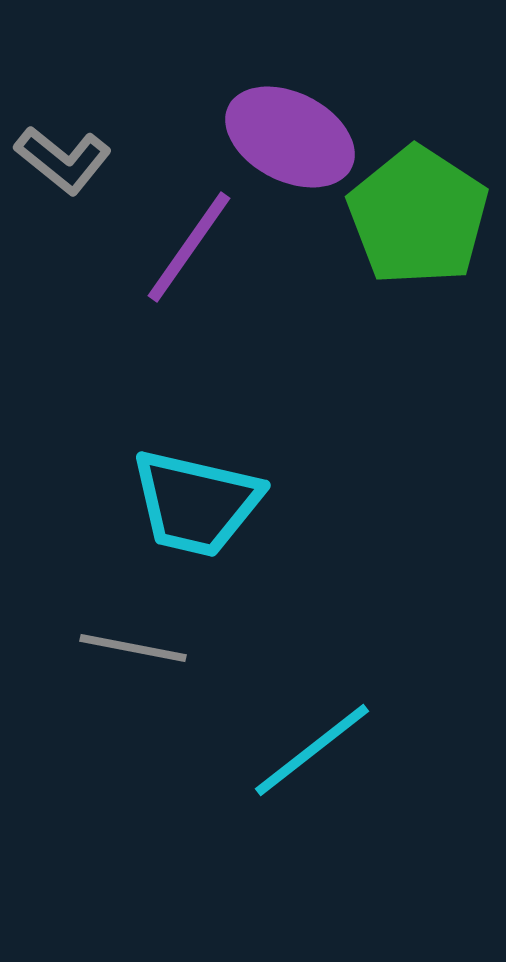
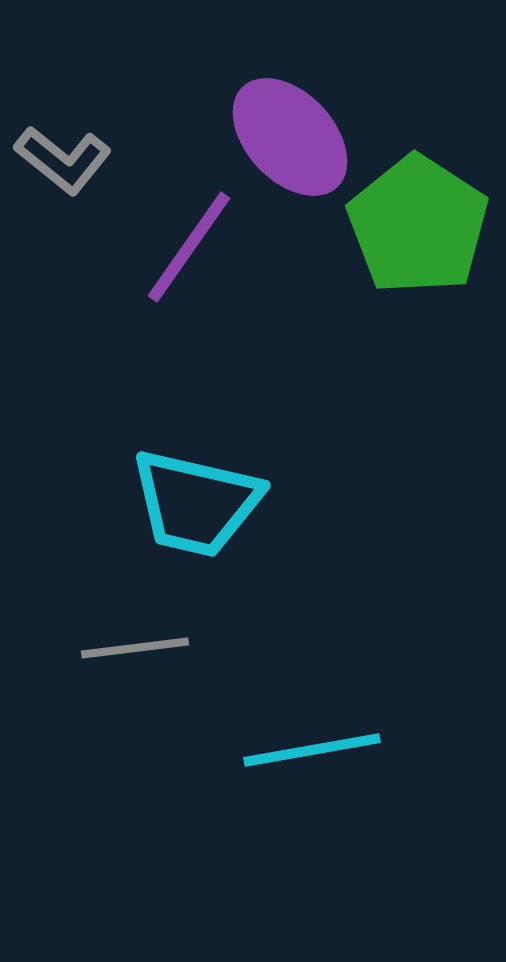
purple ellipse: rotated 20 degrees clockwise
green pentagon: moved 9 px down
gray line: moved 2 px right; rotated 18 degrees counterclockwise
cyan line: rotated 28 degrees clockwise
